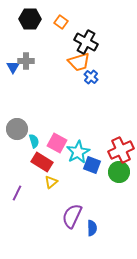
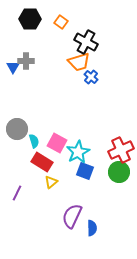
blue square: moved 7 px left, 6 px down
